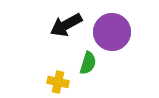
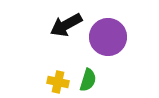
purple circle: moved 4 px left, 5 px down
green semicircle: moved 17 px down
